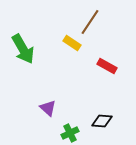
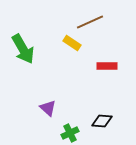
brown line: rotated 32 degrees clockwise
red rectangle: rotated 30 degrees counterclockwise
